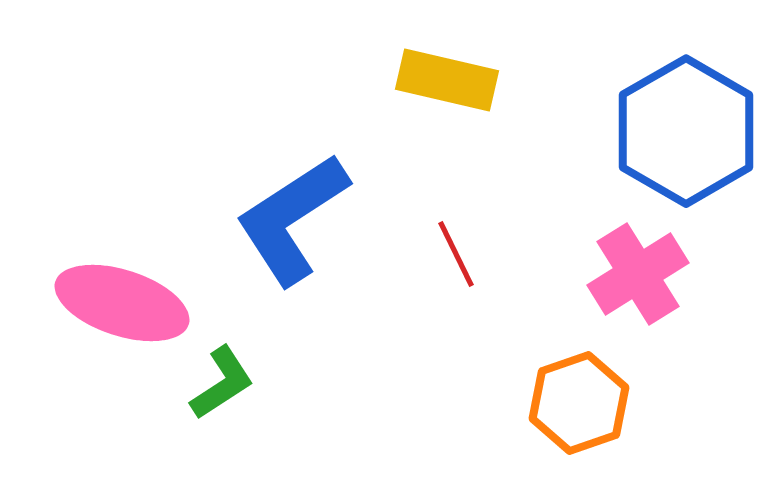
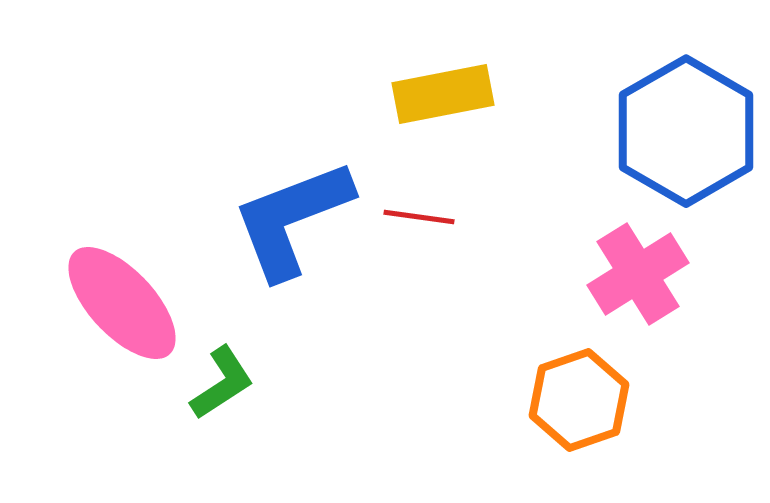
yellow rectangle: moved 4 px left, 14 px down; rotated 24 degrees counterclockwise
blue L-shape: rotated 12 degrees clockwise
red line: moved 37 px left, 37 px up; rotated 56 degrees counterclockwise
pink ellipse: rotated 29 degrees clockwise
orange hexagon: moved 3 px up
